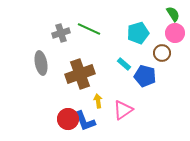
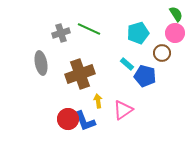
green semicircle: moved 3 px right
cyan rectangle: moved 3 px right
